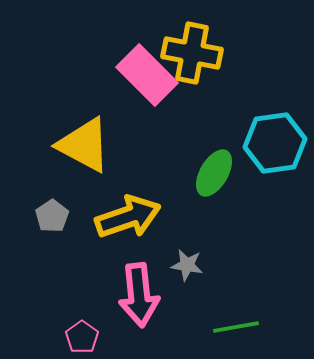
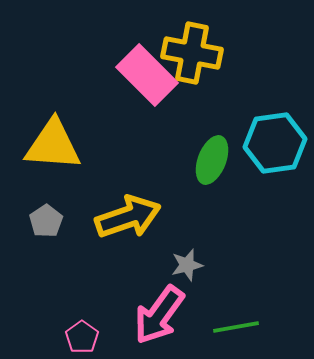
yellow triangle: moved 31 px left; rotated 24 degrees counterclockwise
green ellipse: moved 2 px left, 13 px up; rotated 9 degrees counterclockwise
gray pentagon: moved 6 px left, 5 px down
gray star: rotated 24 degrees counterclockwise
pink arrow: moved 20 px right, 20 px down; rotated 42 degrees clockwise
